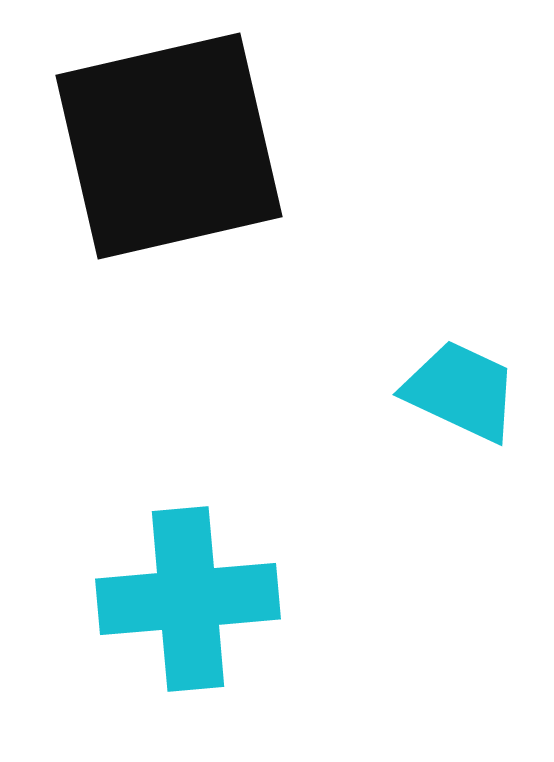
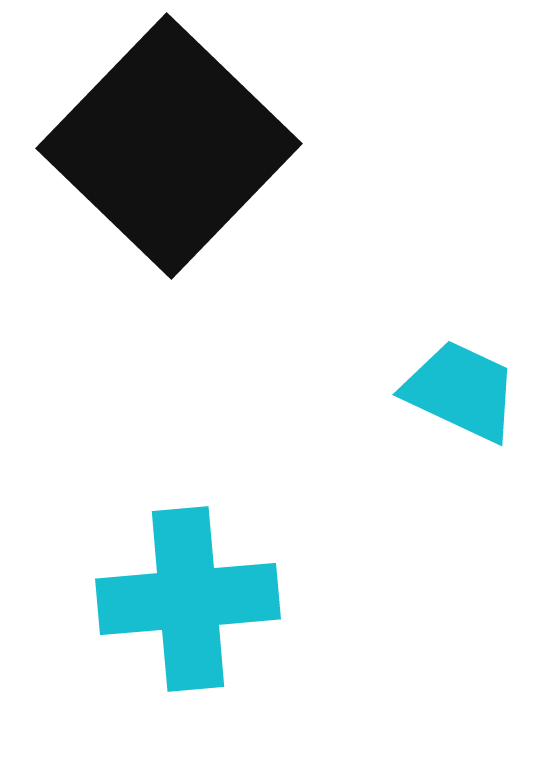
black square: rotated 33 degrees counterclockwise
